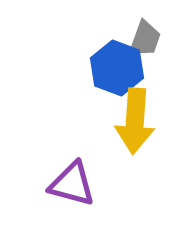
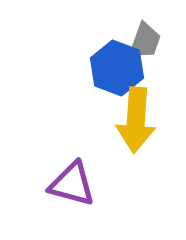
gray trapezoid: moved 2 px down
yellow arrow: moved 1 px right, 1 px up
